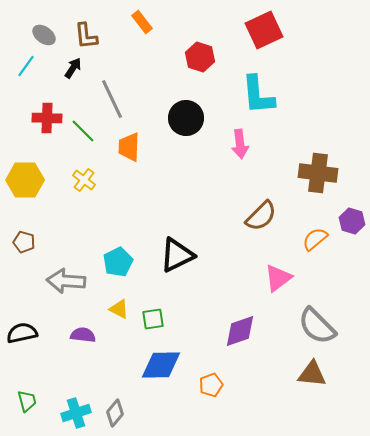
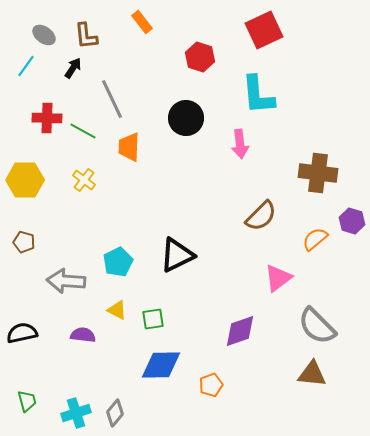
green line: rotated 16 degrees counterclockwise
yellow triangle: moved 2 px left, 1 px down
